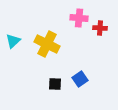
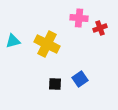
red cross: rotated 24 degrees counterclockwise
cyan triangle: rotated 28 degrees clockwise
